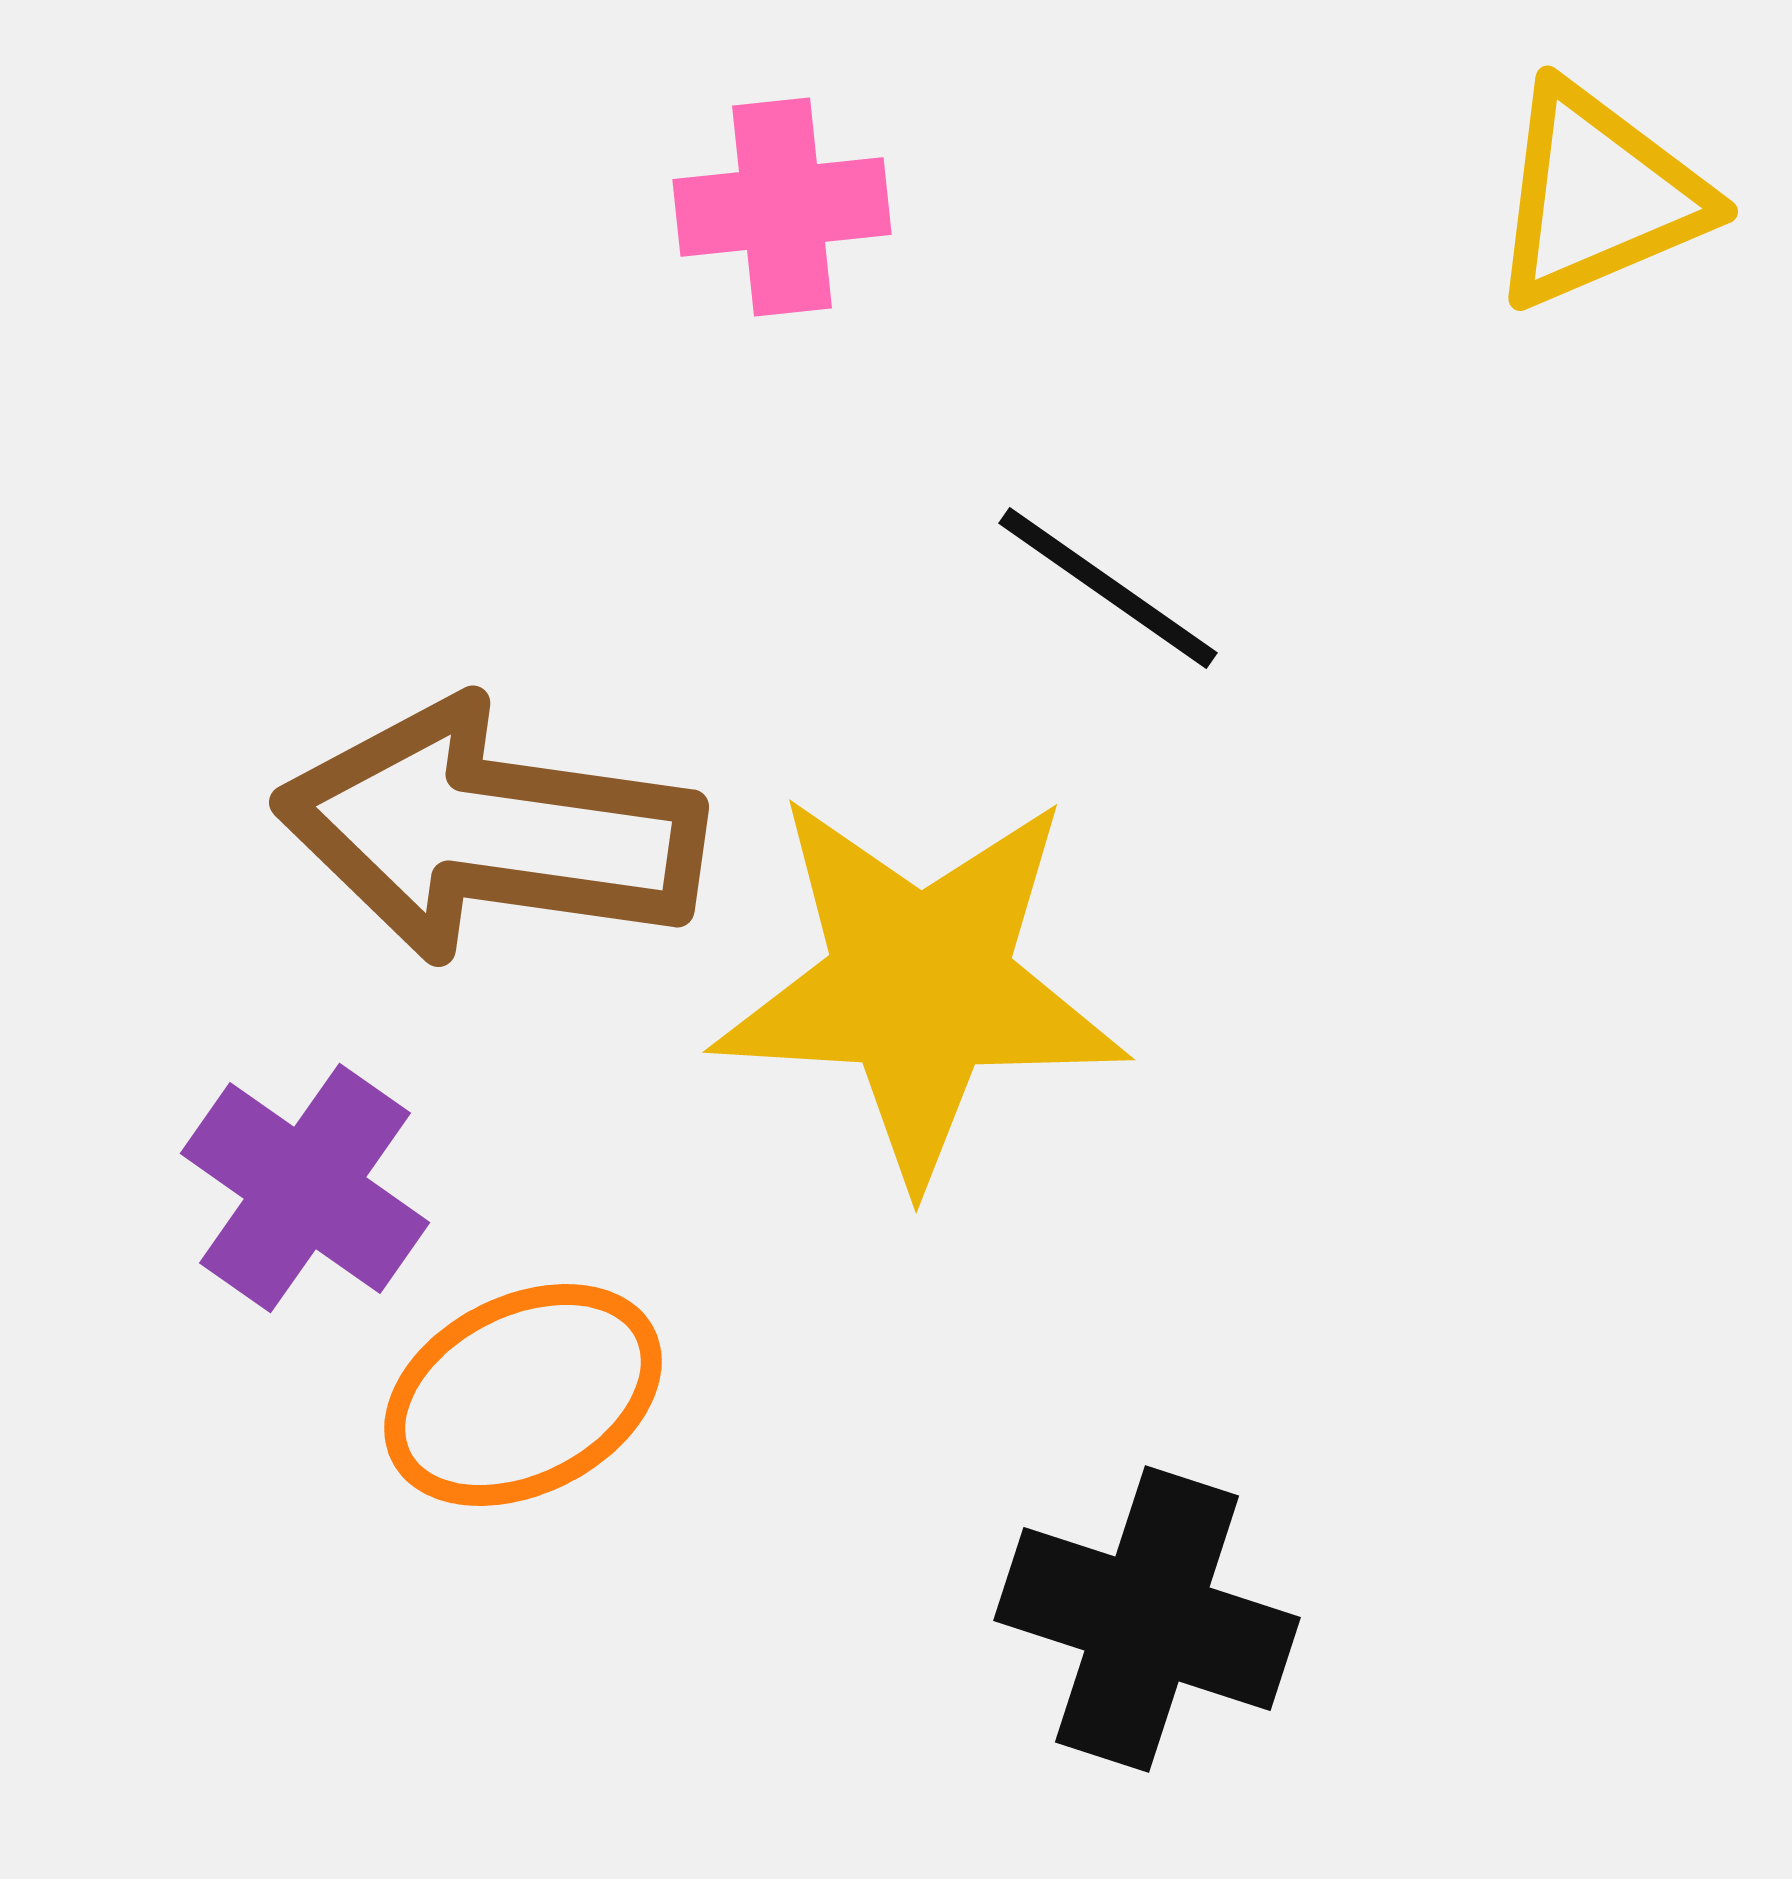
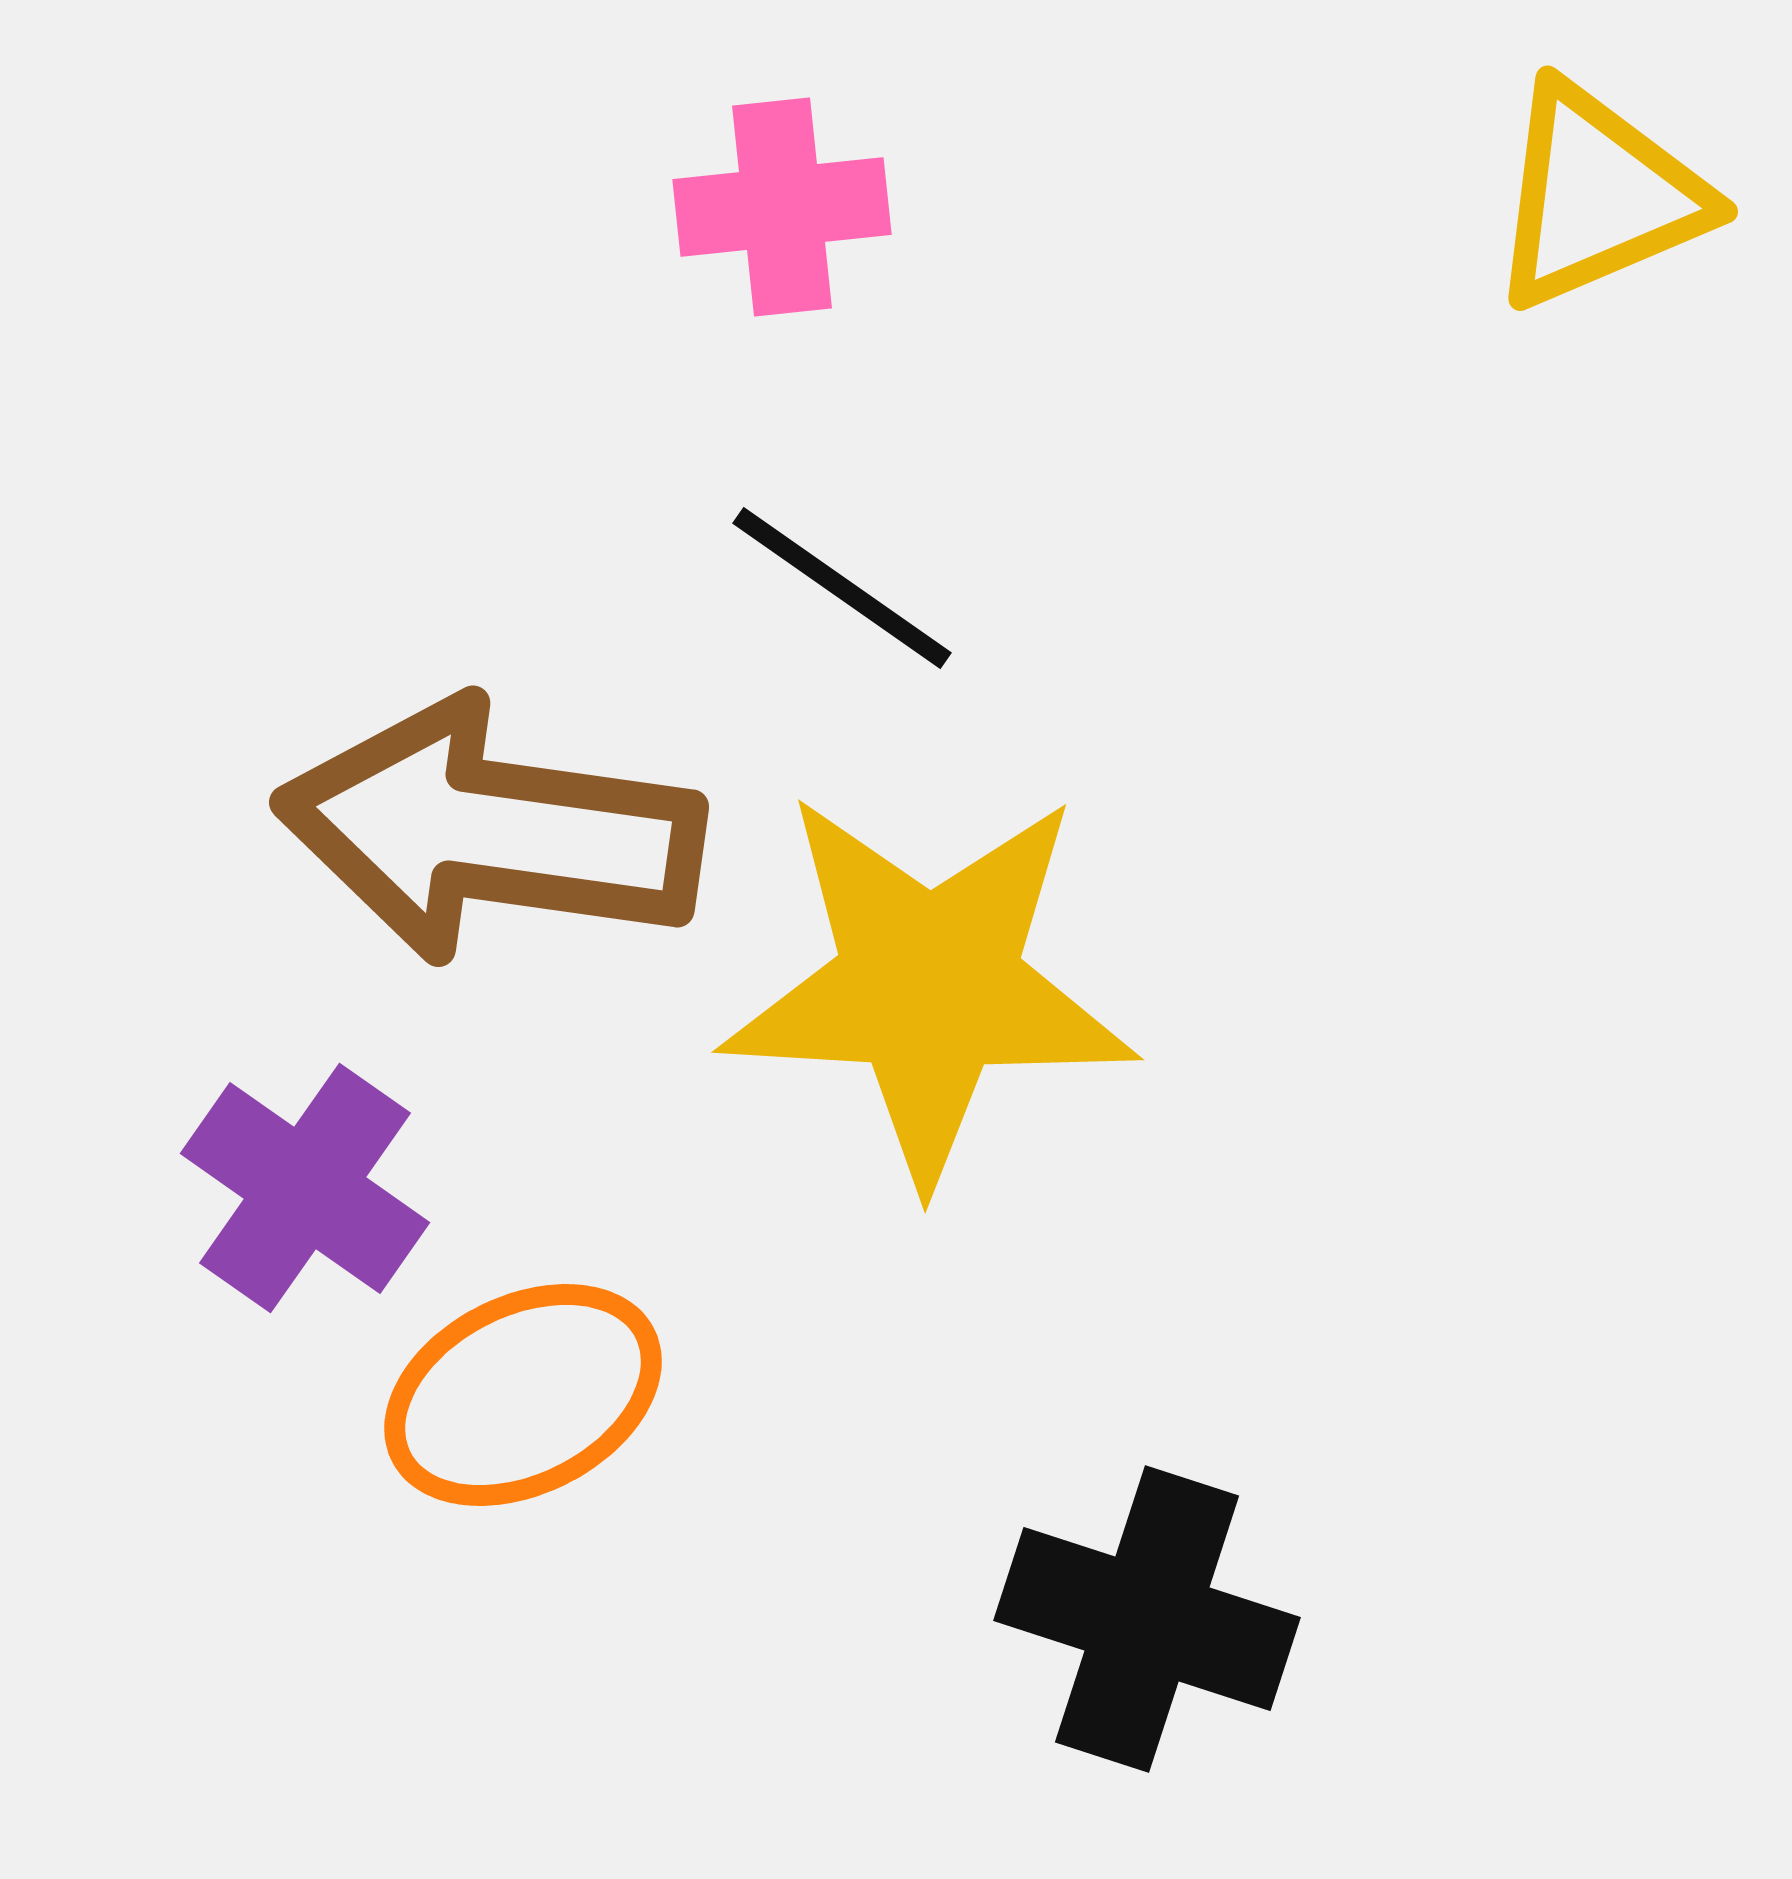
black line: moved 266 px left
yellow star: moved 9 px right
